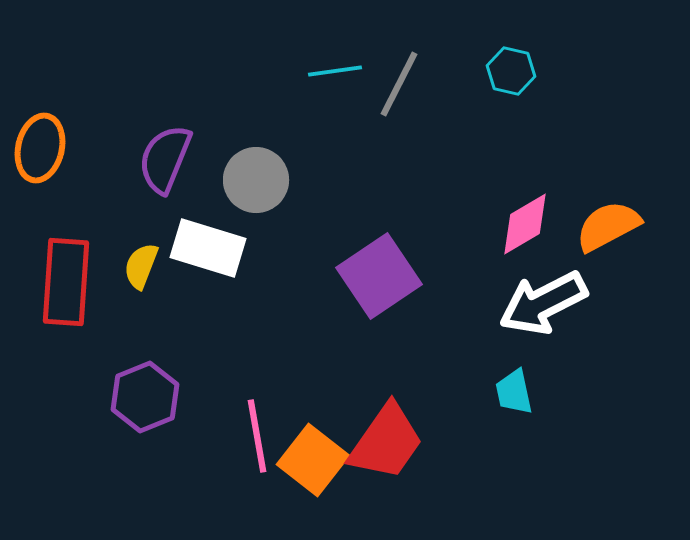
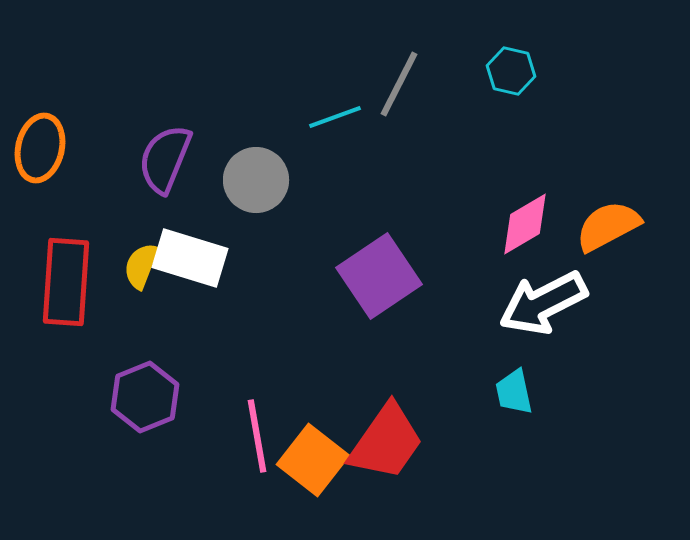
cyan line: moved 46 px down; rotated 12 degrees counterclockwise
white rectangle: moved 18 px left, 10 px down
